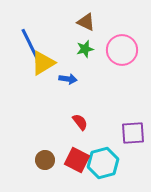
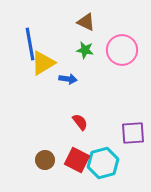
blue line: rotated 16 degrees clockwise
green star: moved 1 px down; rotated 24 degrees clockwise
